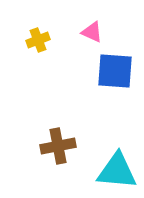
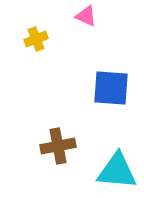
pink triangle: moved 6 px left, 16 px up
yellow cross: moved 2 px left, 1 px up
blue square: moved 4 px left, 17 px down
